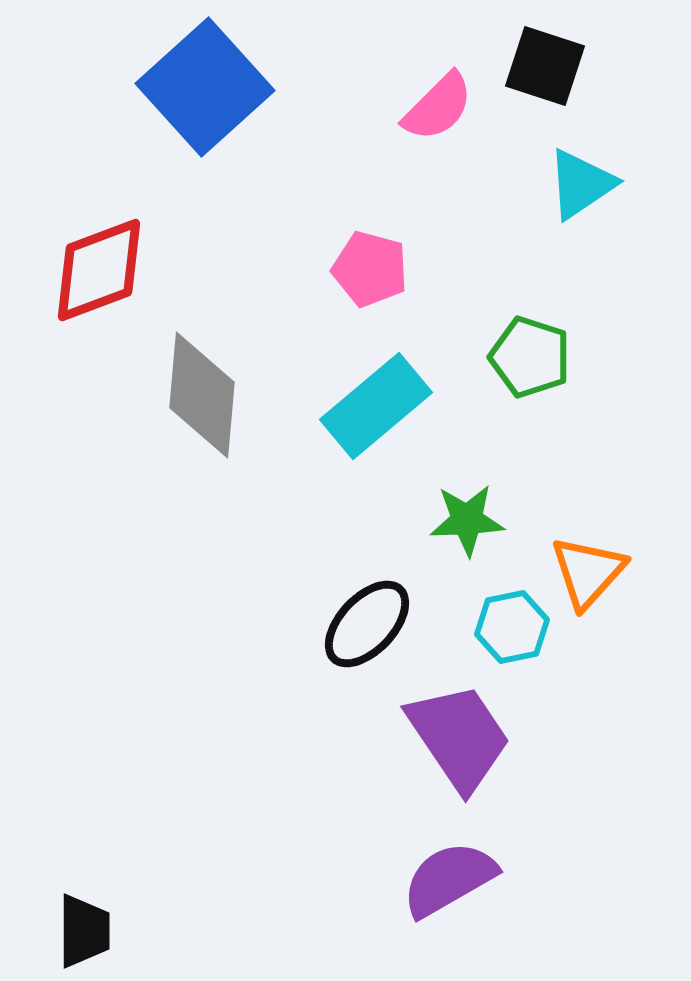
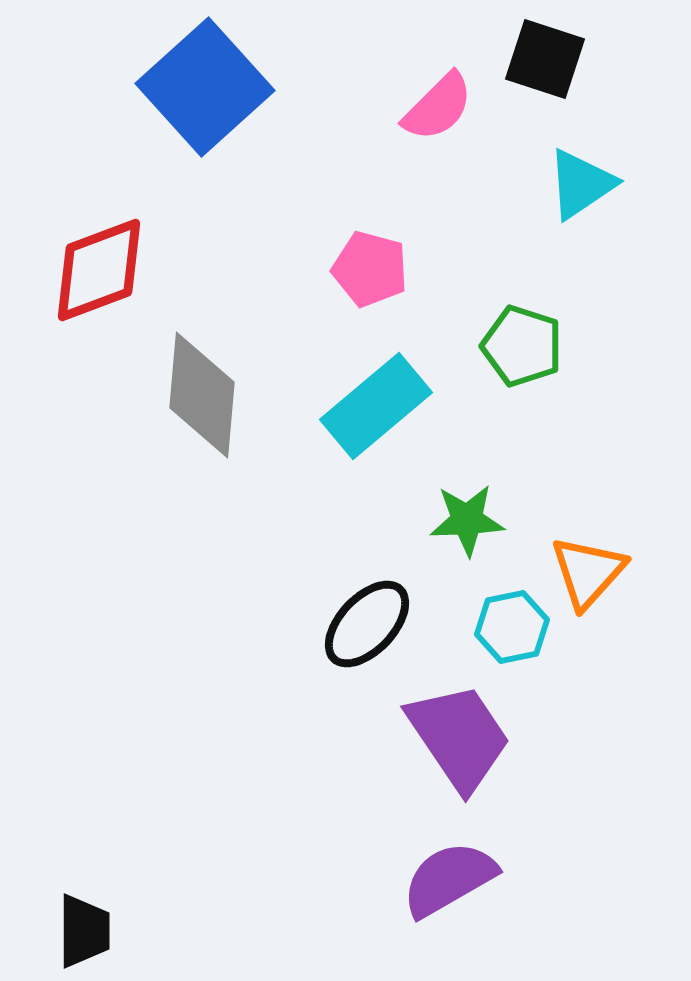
black square: moved 7 px up
green pentagon: moved 8 px left, 11 px up
